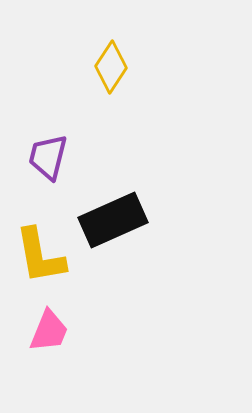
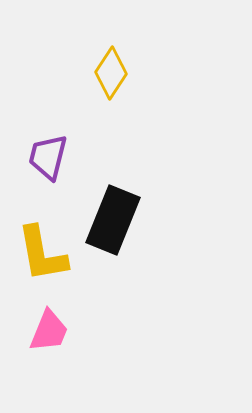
yellow diamond: moved 6 px down
black rectangle: rotated 44 degrees counterclockwise
yellow L-shape: moved 2 px right, 2 px up
